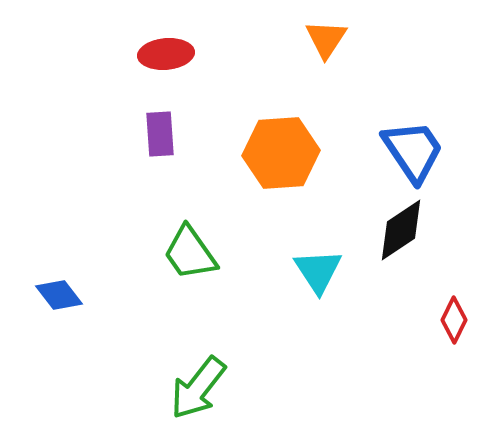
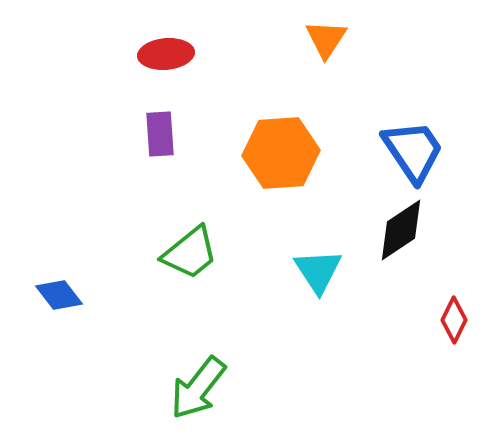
green trapezoid: rotated 94 degrees counterclockwise
